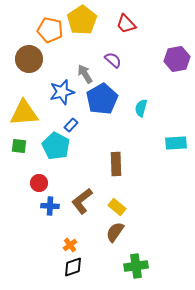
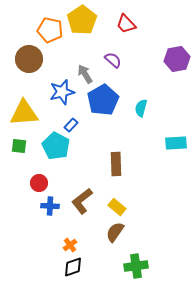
blue pentagon: moved 1 px right, 1 px down
